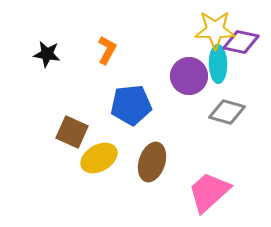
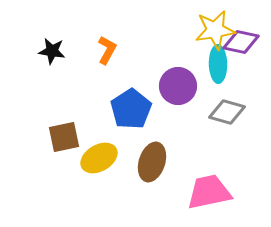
yellow star: rotated 9 degrees counterclockwise
black star: moved 5 px right, 3 px up
purple circle: moved 11 px left, 10 px down
blue pentagon: moved 4 px down; rotated 27 degrees counterclockwise
brown square: moved 8 px left, 5 px down; rotated 36 degrees counterclockwise
pink trapezoid: rotated 30 degrees clockwise
